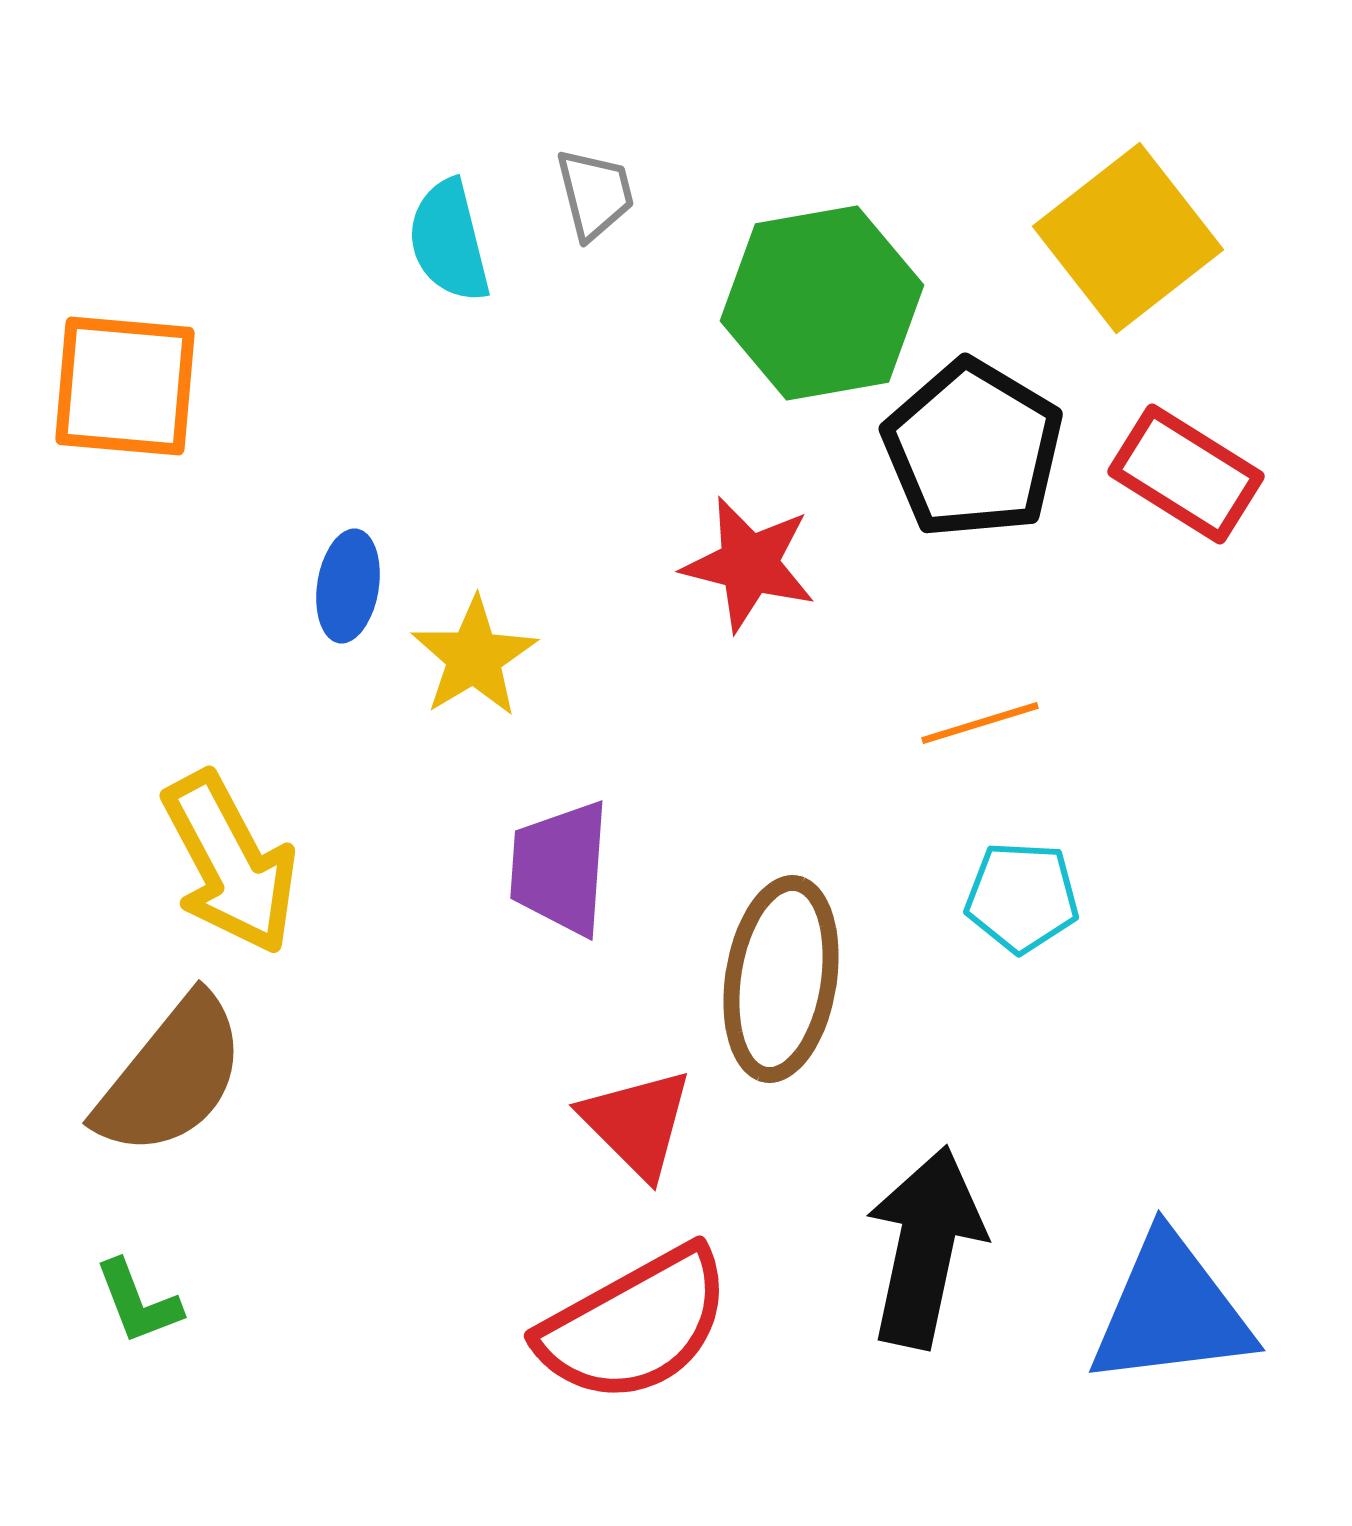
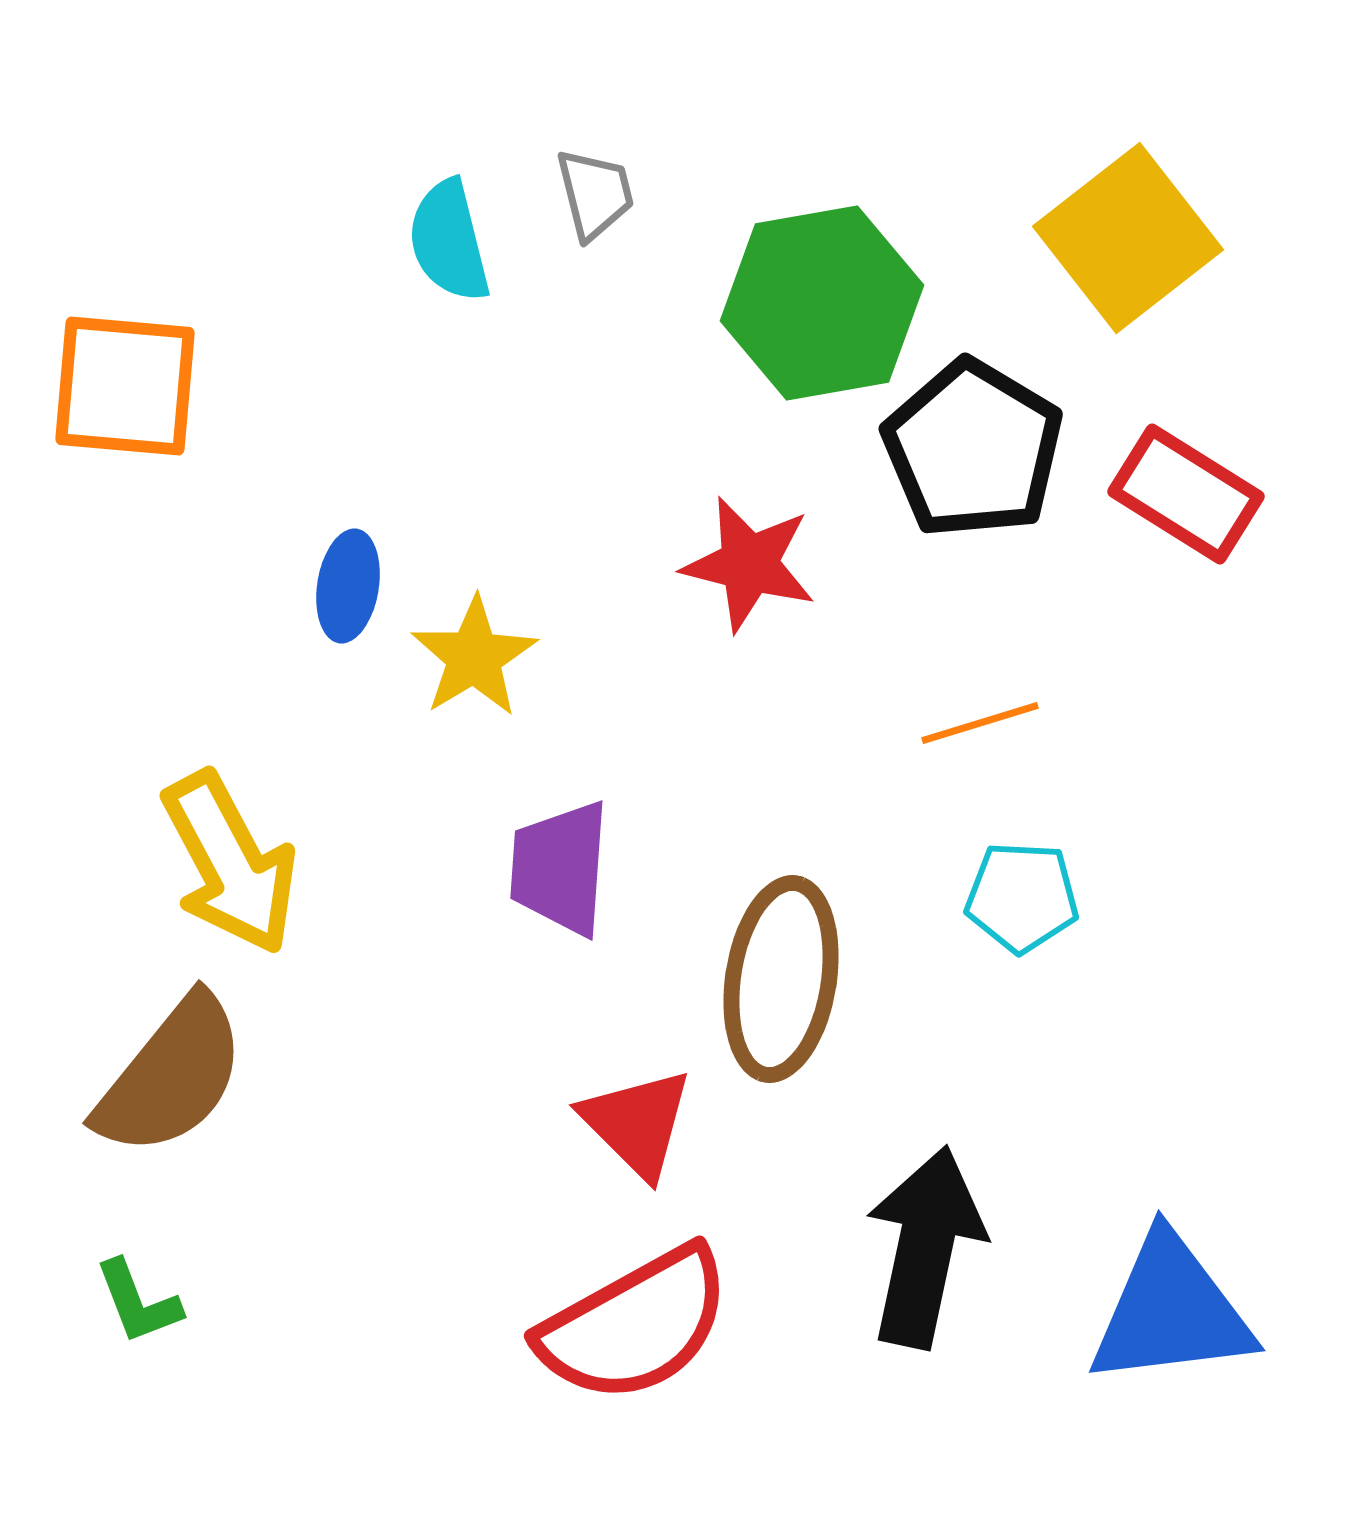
red rectangle: moved 20 px down
